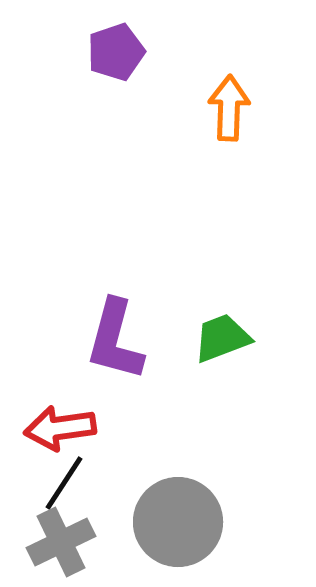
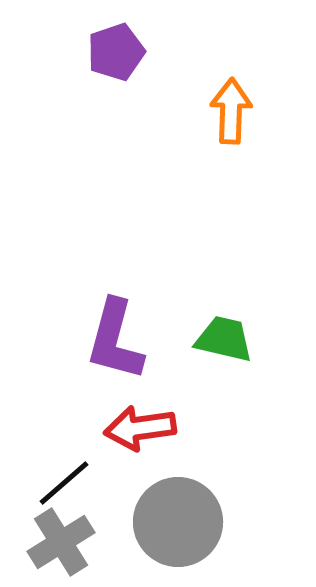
orange arrow: moved 2 px right, 3 px down
green trapezoid: moved 2 px right, 1 px down; rotated 34 degrees clockwise
red arrow: moved 80 px right
black line: rotated 16 degrees clockwise
gray cross: rotated 6 degrees counterclockwise
